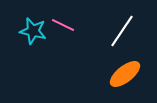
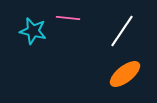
pink line: moved 5 px right, 7 px up; rotated 20 degrees counterclockwise
